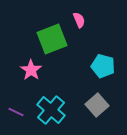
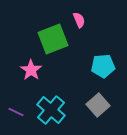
green square: moved 1 px right
cyan pentagon: rotated 20 degrees counterclockwise
gray square: moved 1 px right
